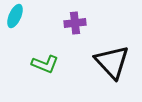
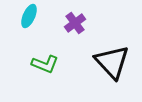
cyan ellipse: moved 14 px right
purple cross: rotated 30 degrees counterclockwise
